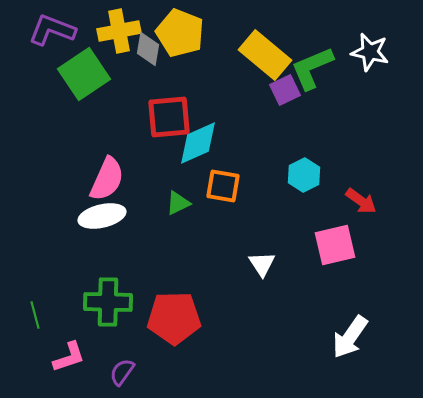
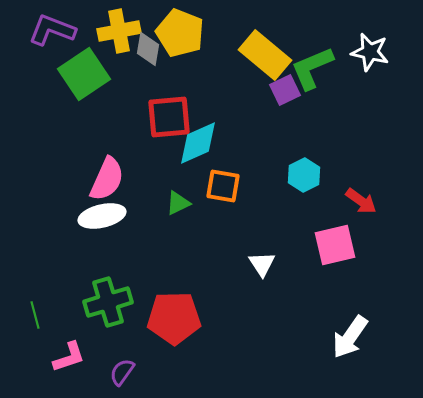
green cross: rotated 18 degrees counterclockwise
